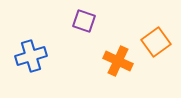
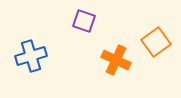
orange cross: moved 2 px left, 1 px up
